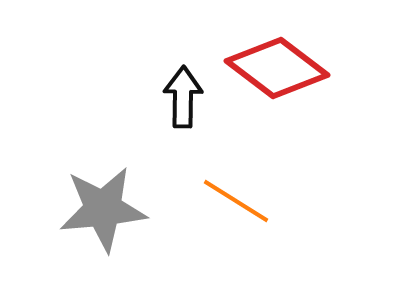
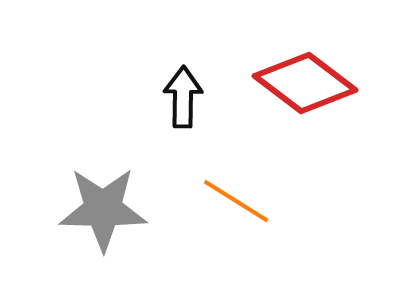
red diamond: moved 28 px right, 15 px down
gray star: rotated 6 degrees clockwise
